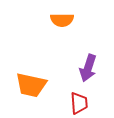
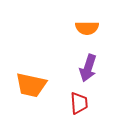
orange semicircle: moved 25 px right, 8 px down
